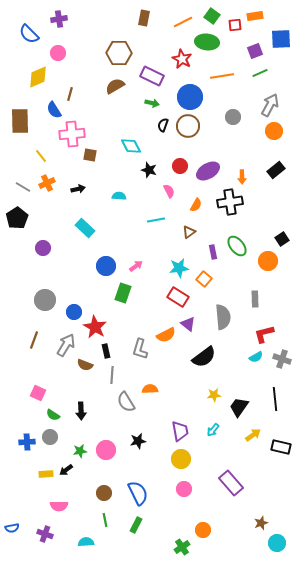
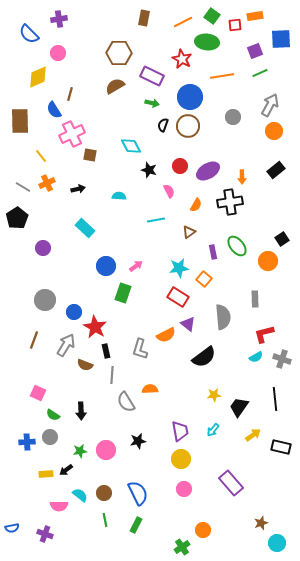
pink cross at (72, 134): rotated 20 degrees counterclockwise
cyan semicircle at (86, 542): moved 6 px left, 47 px up; rotated 42 degrees clockwise
